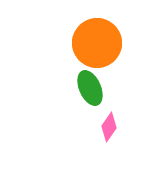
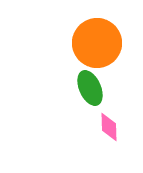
pink diamond: rotated 36 degrees counterclockwise
